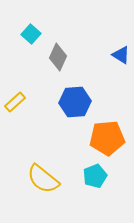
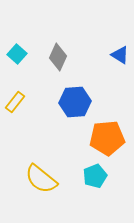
cyan square: moved 14 px left, 20 px down
blue triangle: moved 1 px left
yellow rectangle: rotated 10 degrees counterclockwise
yellow semicircle: moved 2 px left
